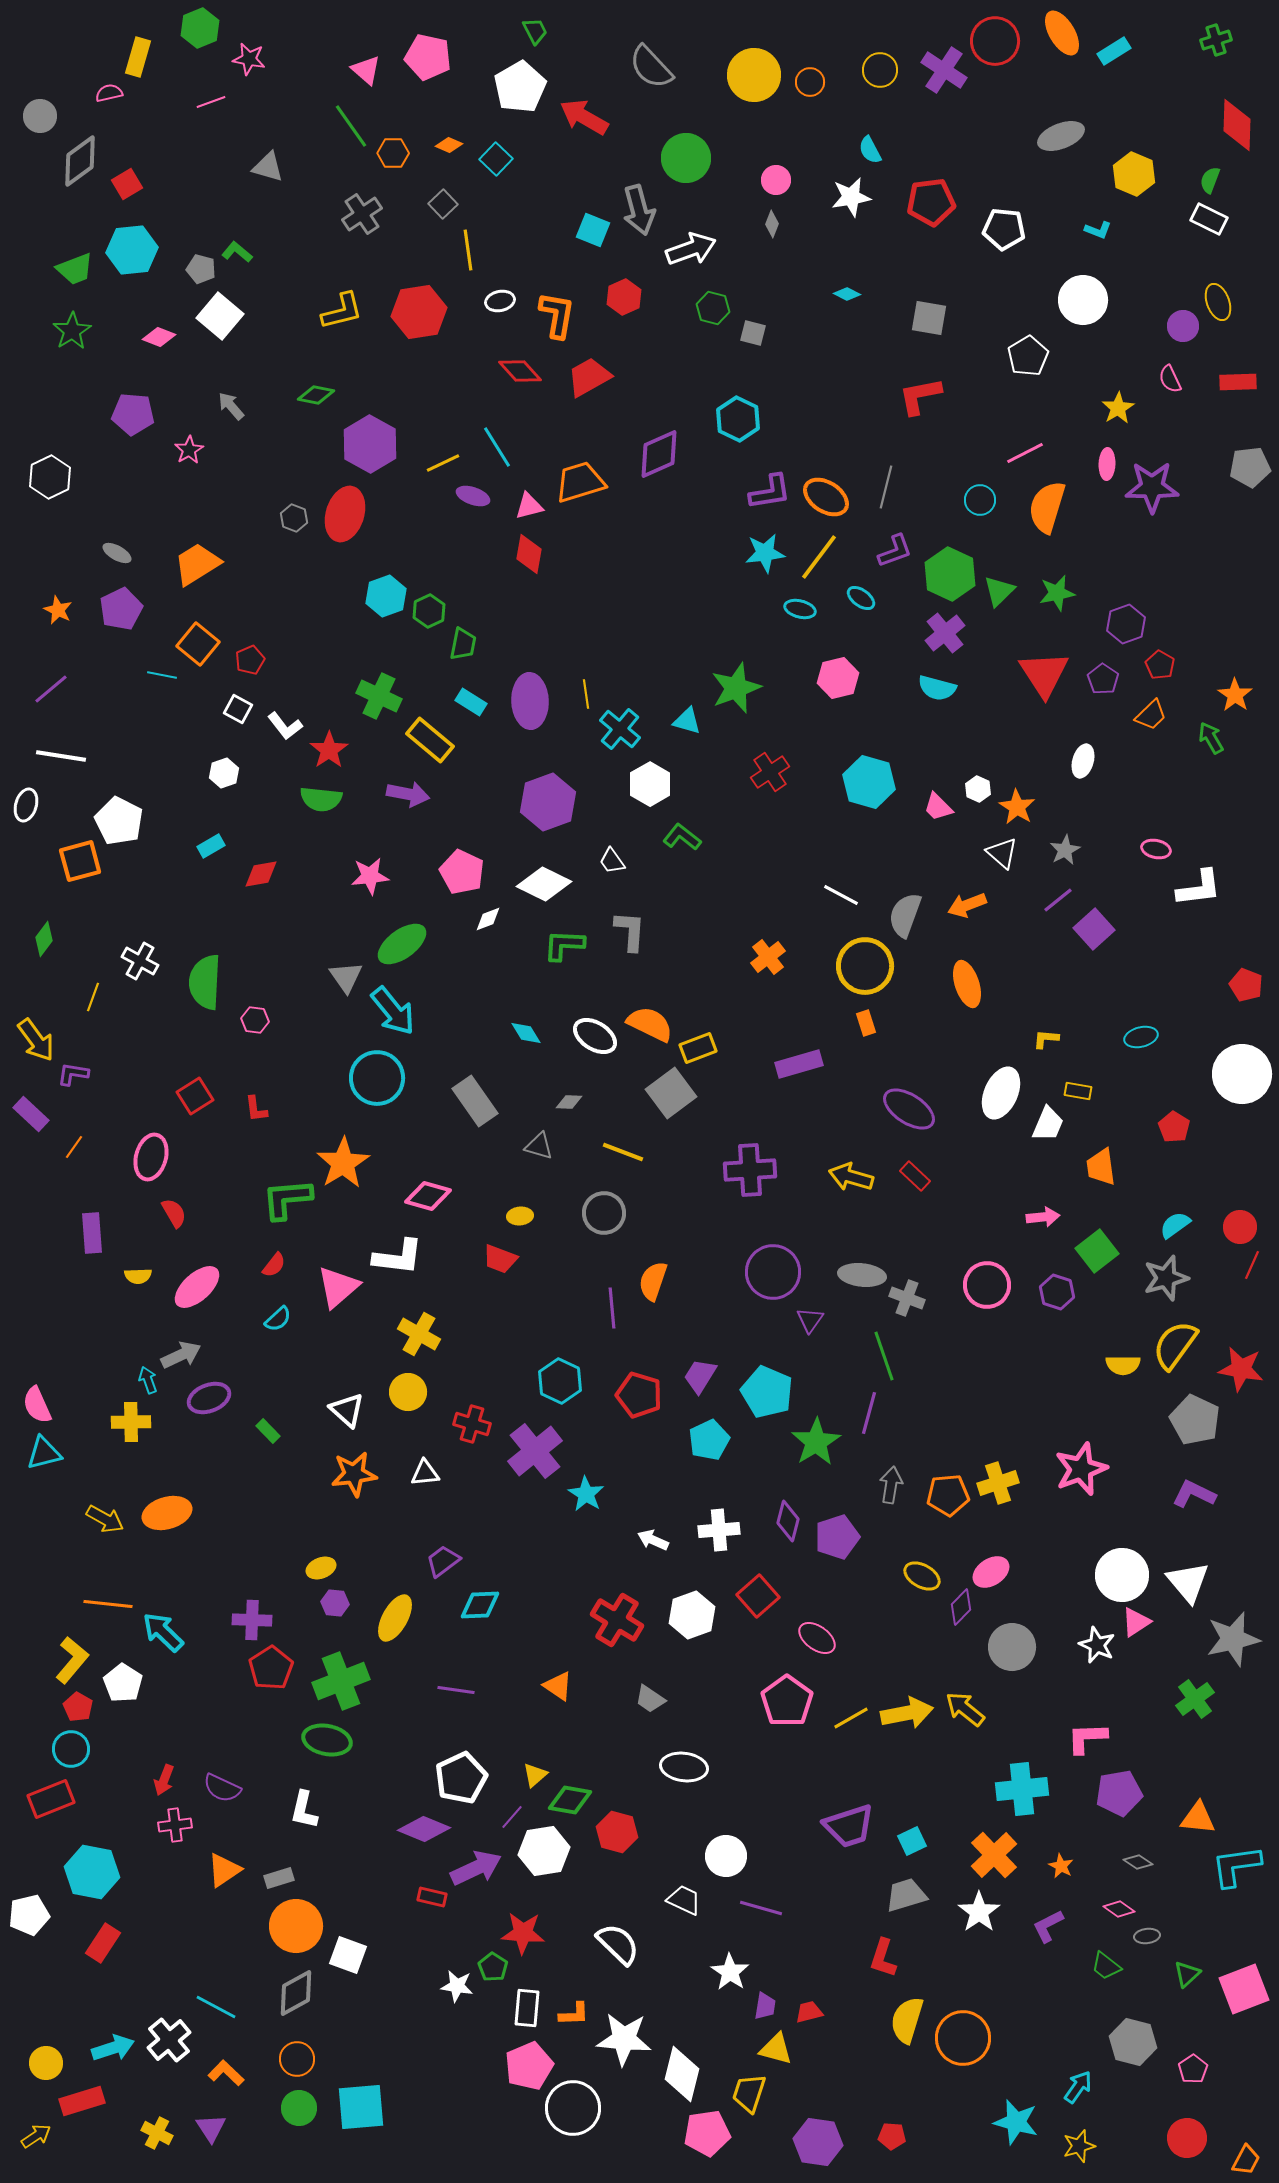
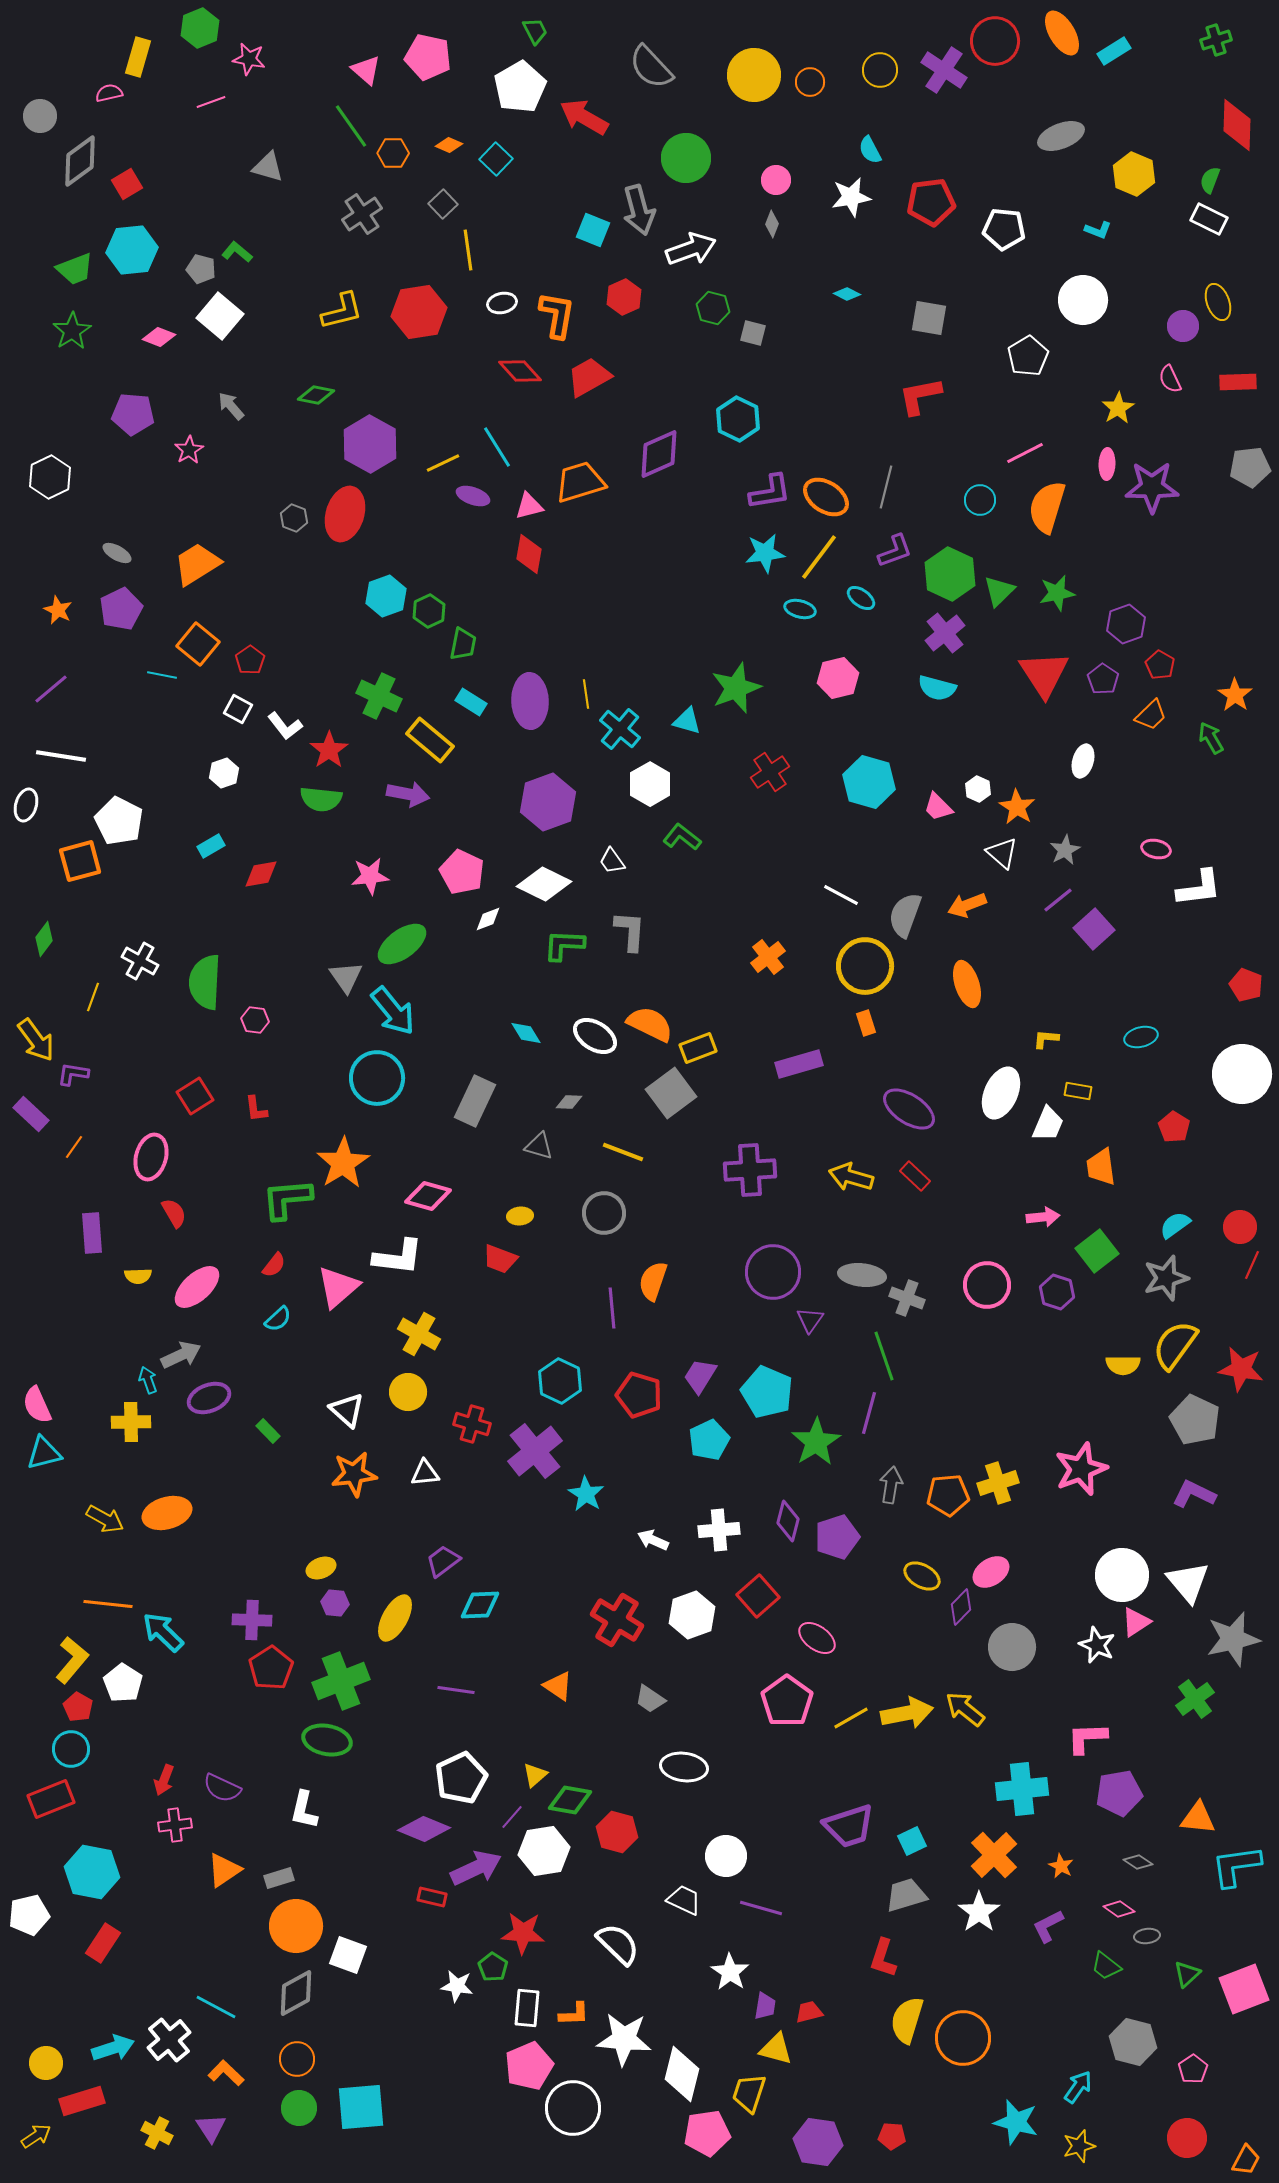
white ellipse at (500, 301): moved 2 px right, 2 px down
red pentagon at (250, 660): rotated 12 degrees counterclockwise
gray rectangle at (475, 1101): rotated 60 degrees clockwise
